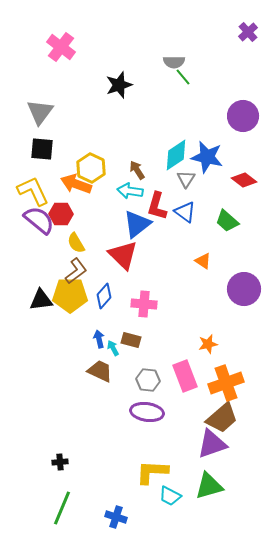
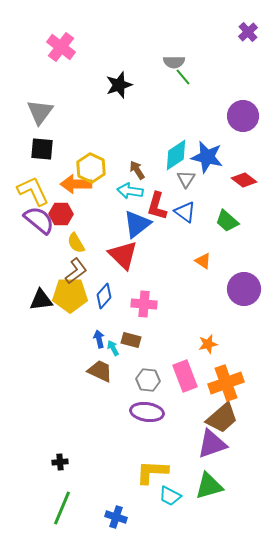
orange arrow at (76, 184): rotated 20 degrees counterclockwise
